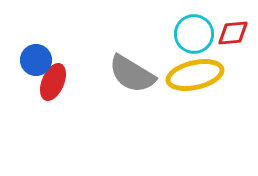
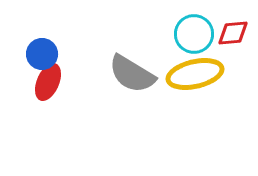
blue circle: moved 6 px right, 6 px up
yellow ellipse: moved 1 px up
red ellipse: moved 5 px left
